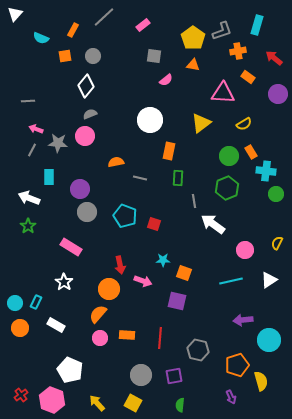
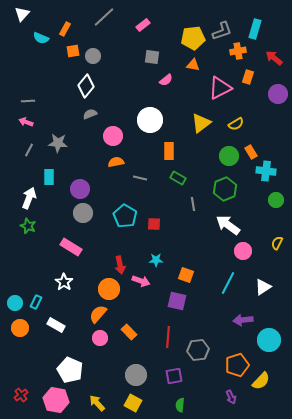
white triangle at (15, 14): moved 7 px right
cyan rectangle at (257, 25): moved 2 px left, 4 px down
orange rectangle at (73, 30): moved 8 px left, 1 px up
yellow pentagon at (193, 38): rotated 30 degrees clockwise
orange square at (65, 56): moved 8 px right, 5 px up
gray square at (154, 56): moved 2 px left, 1 px down
orange rectangle at (248, 77): rotated 72 degrees clockwise
pink triangle at (223, 93): moved 3 px left, 5 px up; rotated 30 degrees counterclockwise
yellow semicircle at (244, 124): moved 8 px left
pink arrow at (36, 129): moved 10 px left, 7 px up
pink circle at (85, 136): moved 28 px right
gray line at (32, 150): moved 3 px left
orange rectangle at (169, 151): rotated 12 degrees counterclockwise
green rectangle at (178, 178): rotated 63 degrees counterclockwise
green hexagon at (227, 188): moved 2 px left, 1 px down
green circle at (276, 194): moved 6 px down
white arrow at (29, 198): rotated 90 degrees clockwise
gray line at (194, 201): moved 1 px left, 3 px down
gray circle at (87, 212): moved 4 px left, 1 px down
cyan pentagon at (125, 216): rotated 10 degrees clockwise
red square at (154, 224): rotated 16 degrees counterclockwise
white arrow at (213, 224): moved 15 px right, 1 px down
green star at (28, 226): rotated 14 degrees counterclockwise
pink circle at (245, 250): moved 2 px left, 1 px down
cyan star at (163, 260): moved 7 px left
orange square at (184, 273): moved 2 px right, 2 px down
white triangle at (269, 280): moved 6 px left, 7 px down
pink arrow at (143, 281): moved 2 px left
cyan line at (231, 281): moved 3 px left, 2 px down; rotated 50 degrees counterclockwise
orange rectangle at (127, 335): moved 2 px right, 3 px up; rotated 42 degrees clockwise
red line at (160, 338): moved 8 px right, 1 px up
gray hexagon at (198, 350): rotated 20 degrees counterclockwise
gray circle at (141, 375): moved 5 px left
yellow semicircle at (261, 381): rotated 60 degrees clockwise
pink hexagon at (52, 400): moved 4 px right; rotated 10 degrees counterclockwise
